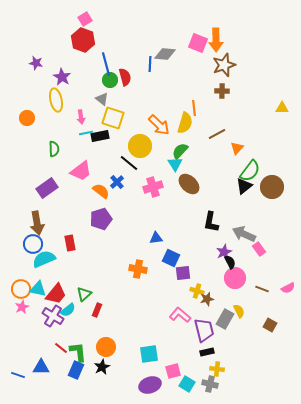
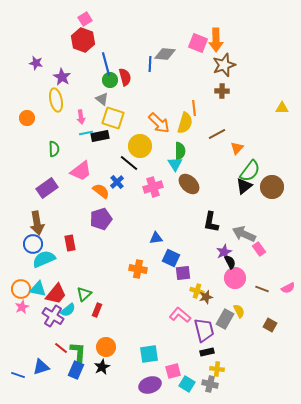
orange arrow at (159, 125): moved 2 px up
green semicircle at (180, 151): rotated 138 degrees clockwise
brown star at (207, 299): moved 1 px left, 2 px up
green L-shape at (78, 352): rotated 10 degrees clockwise
blue triangle at (41, 367): rotated 18 degrees counterclockwise
